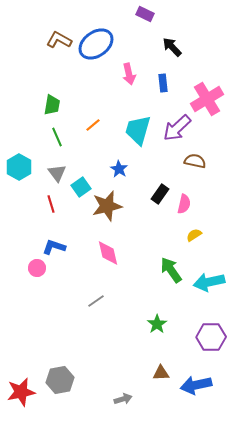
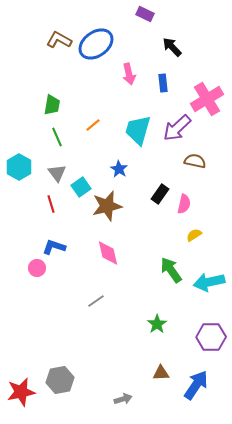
blue arrow: rotated 136 degrees clockwise
